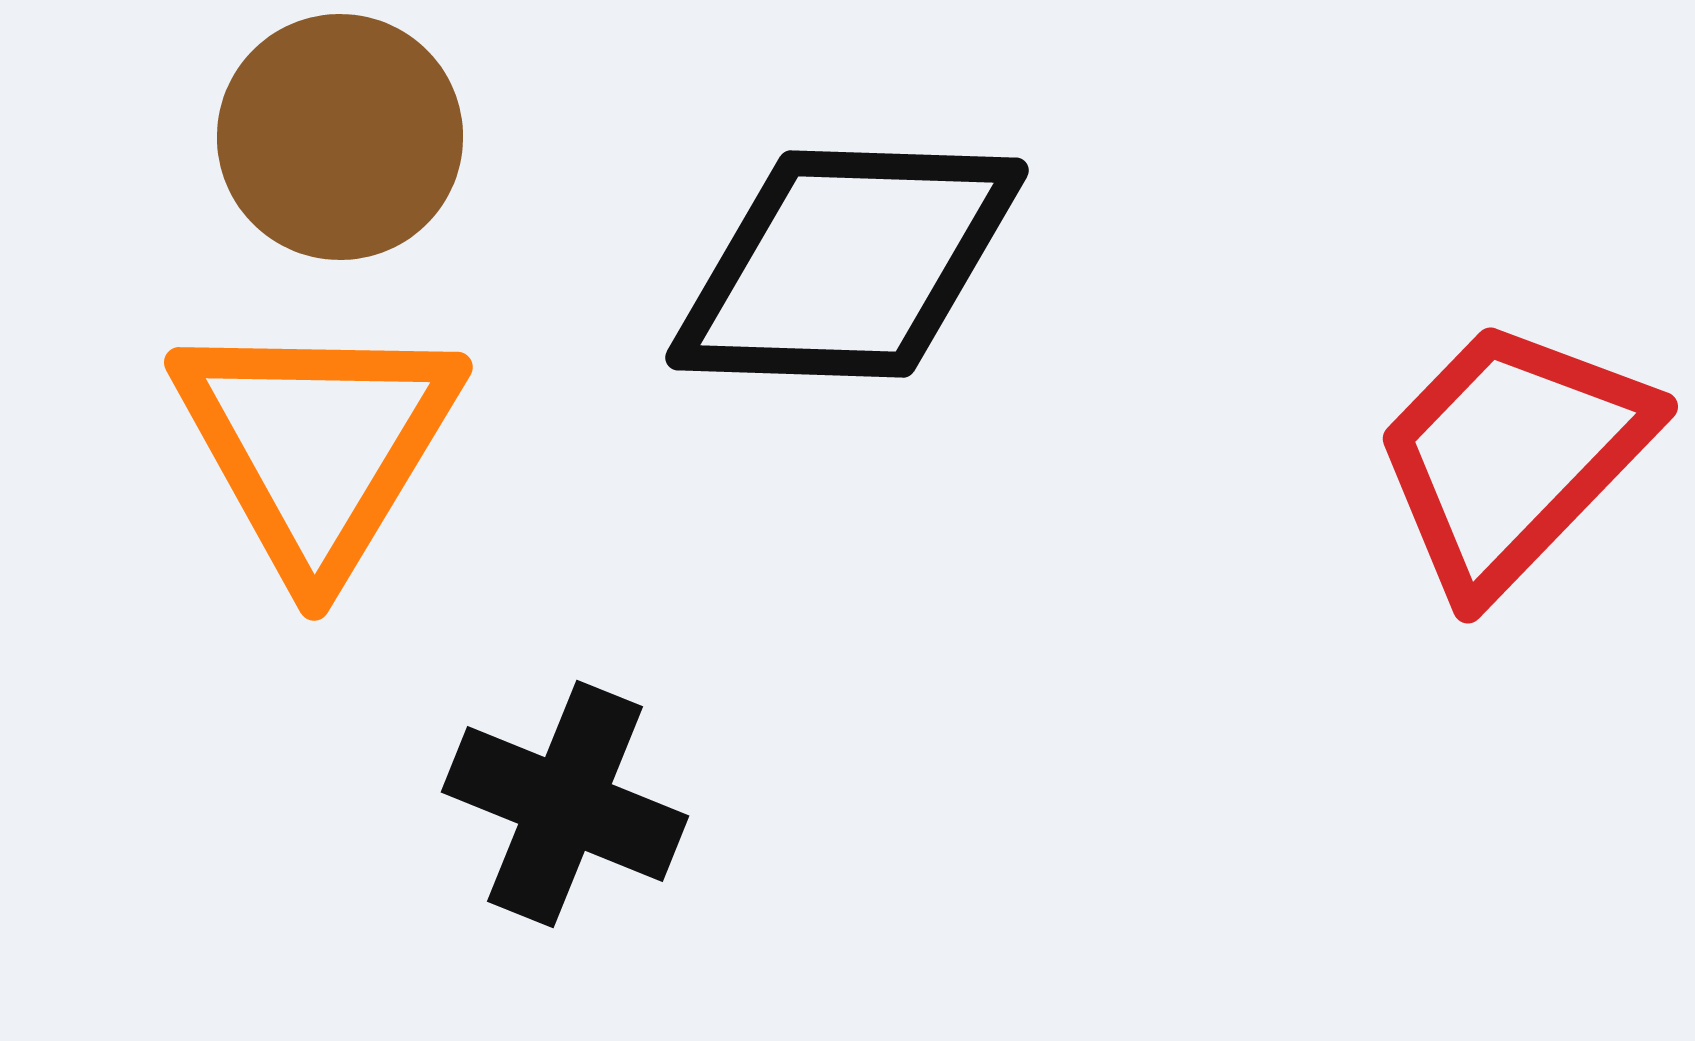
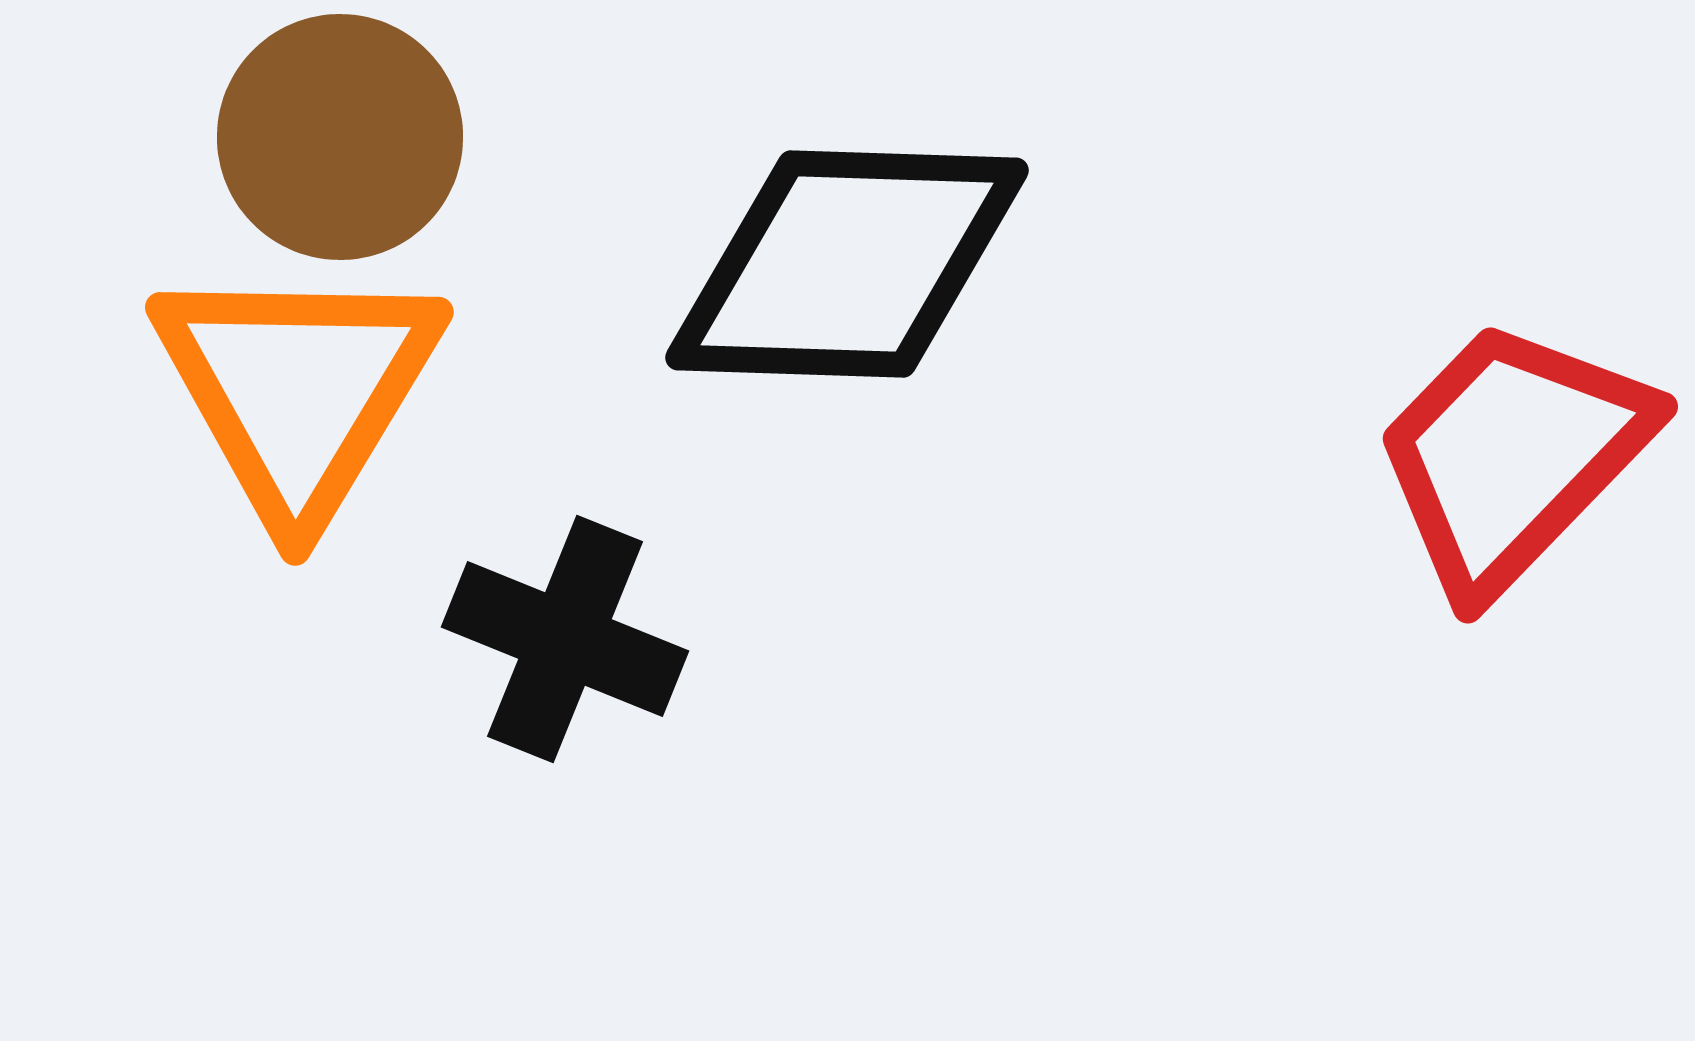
orange triangle: moved 19 px left, 55 px up
black cross: moved 165 px up
